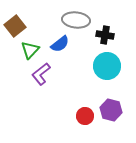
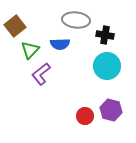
blue semicircle: rotated 36 degrees clockwise
